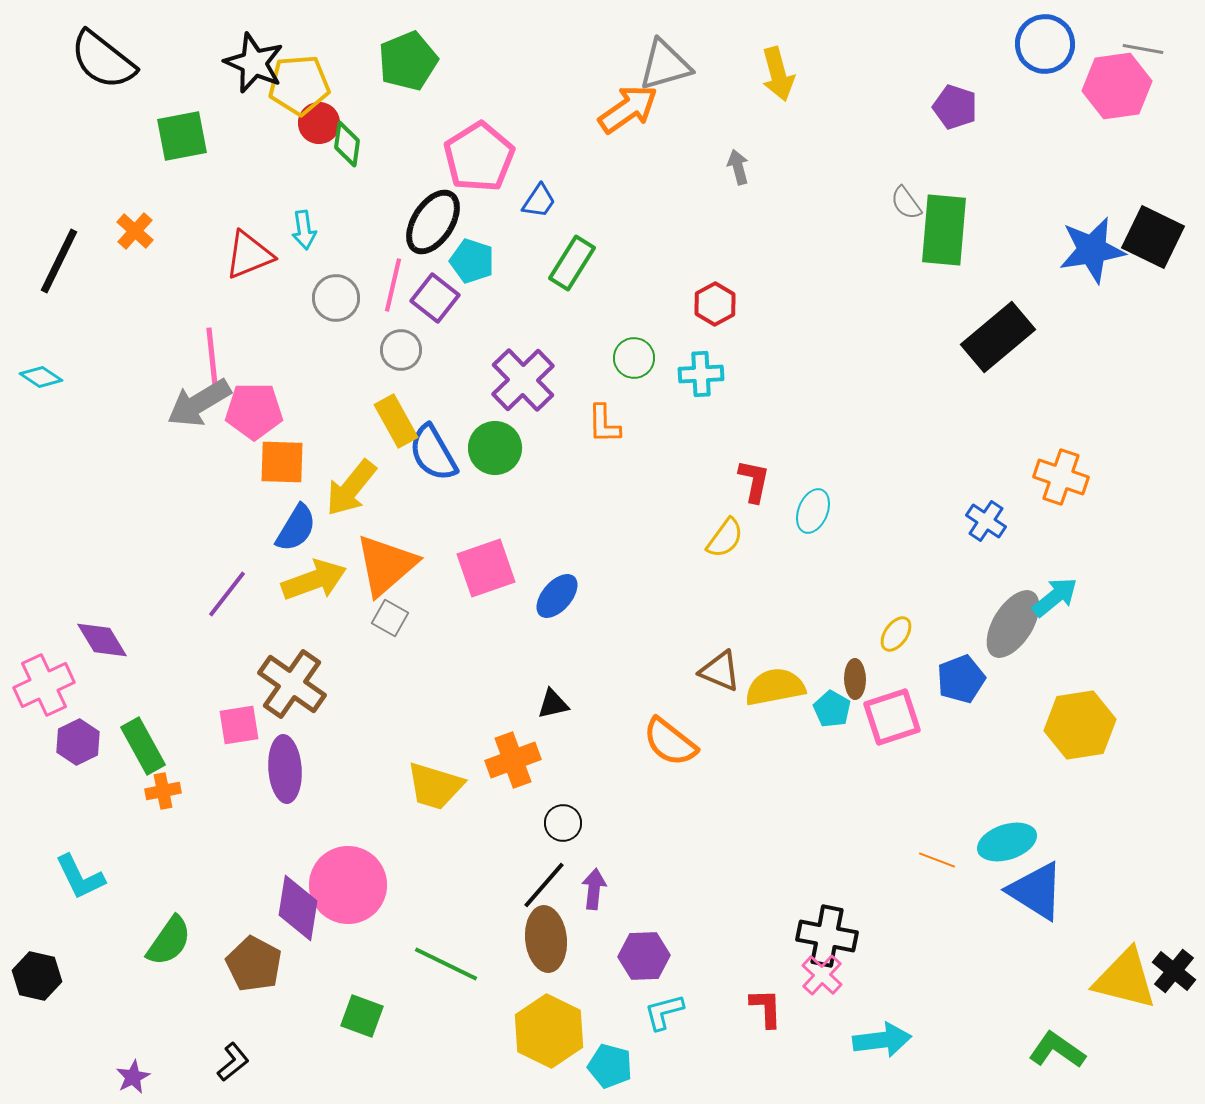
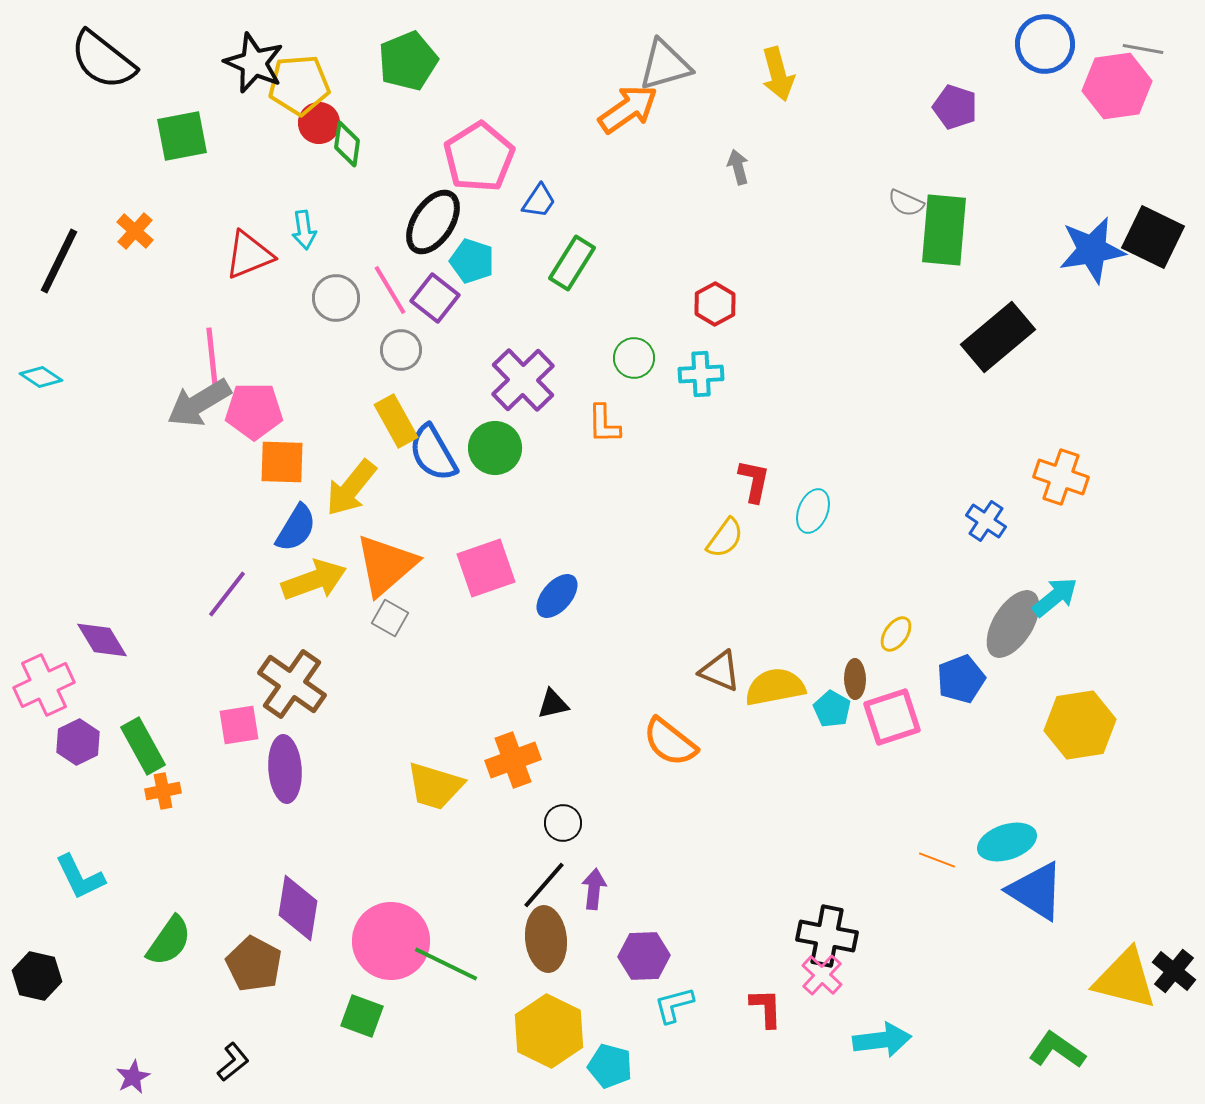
gray semicircle at (906, 203): rotated 30 degrees counterclockwise
pink line at (393, 285): moved 3 px left, 5 px down; rotated 44 degrees counterclockwise
pink circle at (348, 885): moved 43 px right, 56 px down
cyan L-shape at (664, 1012): moved 10 px right, 7 px up
